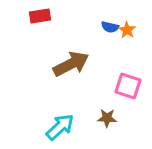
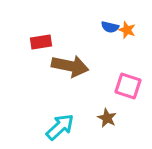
red rectangle: moved 1 px right, 26 px down
orange star: rotated 12 degrees counterclockwise
brown arrow: moved 1 px left, 2 px down; rotated 39 degrees clockwise
brown star: rotated 24 degrees clockwise
